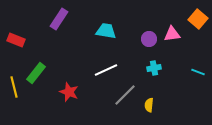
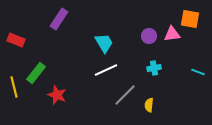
orange square: moved 8 px left; rotated 30 degrees counterclockwise
cyan trapezoid: moved 2 px left, 12 px down; rotated 50 degrees clockwise
purple circle: moved 3 px up
red star: moved 12 px left, 3 px down
